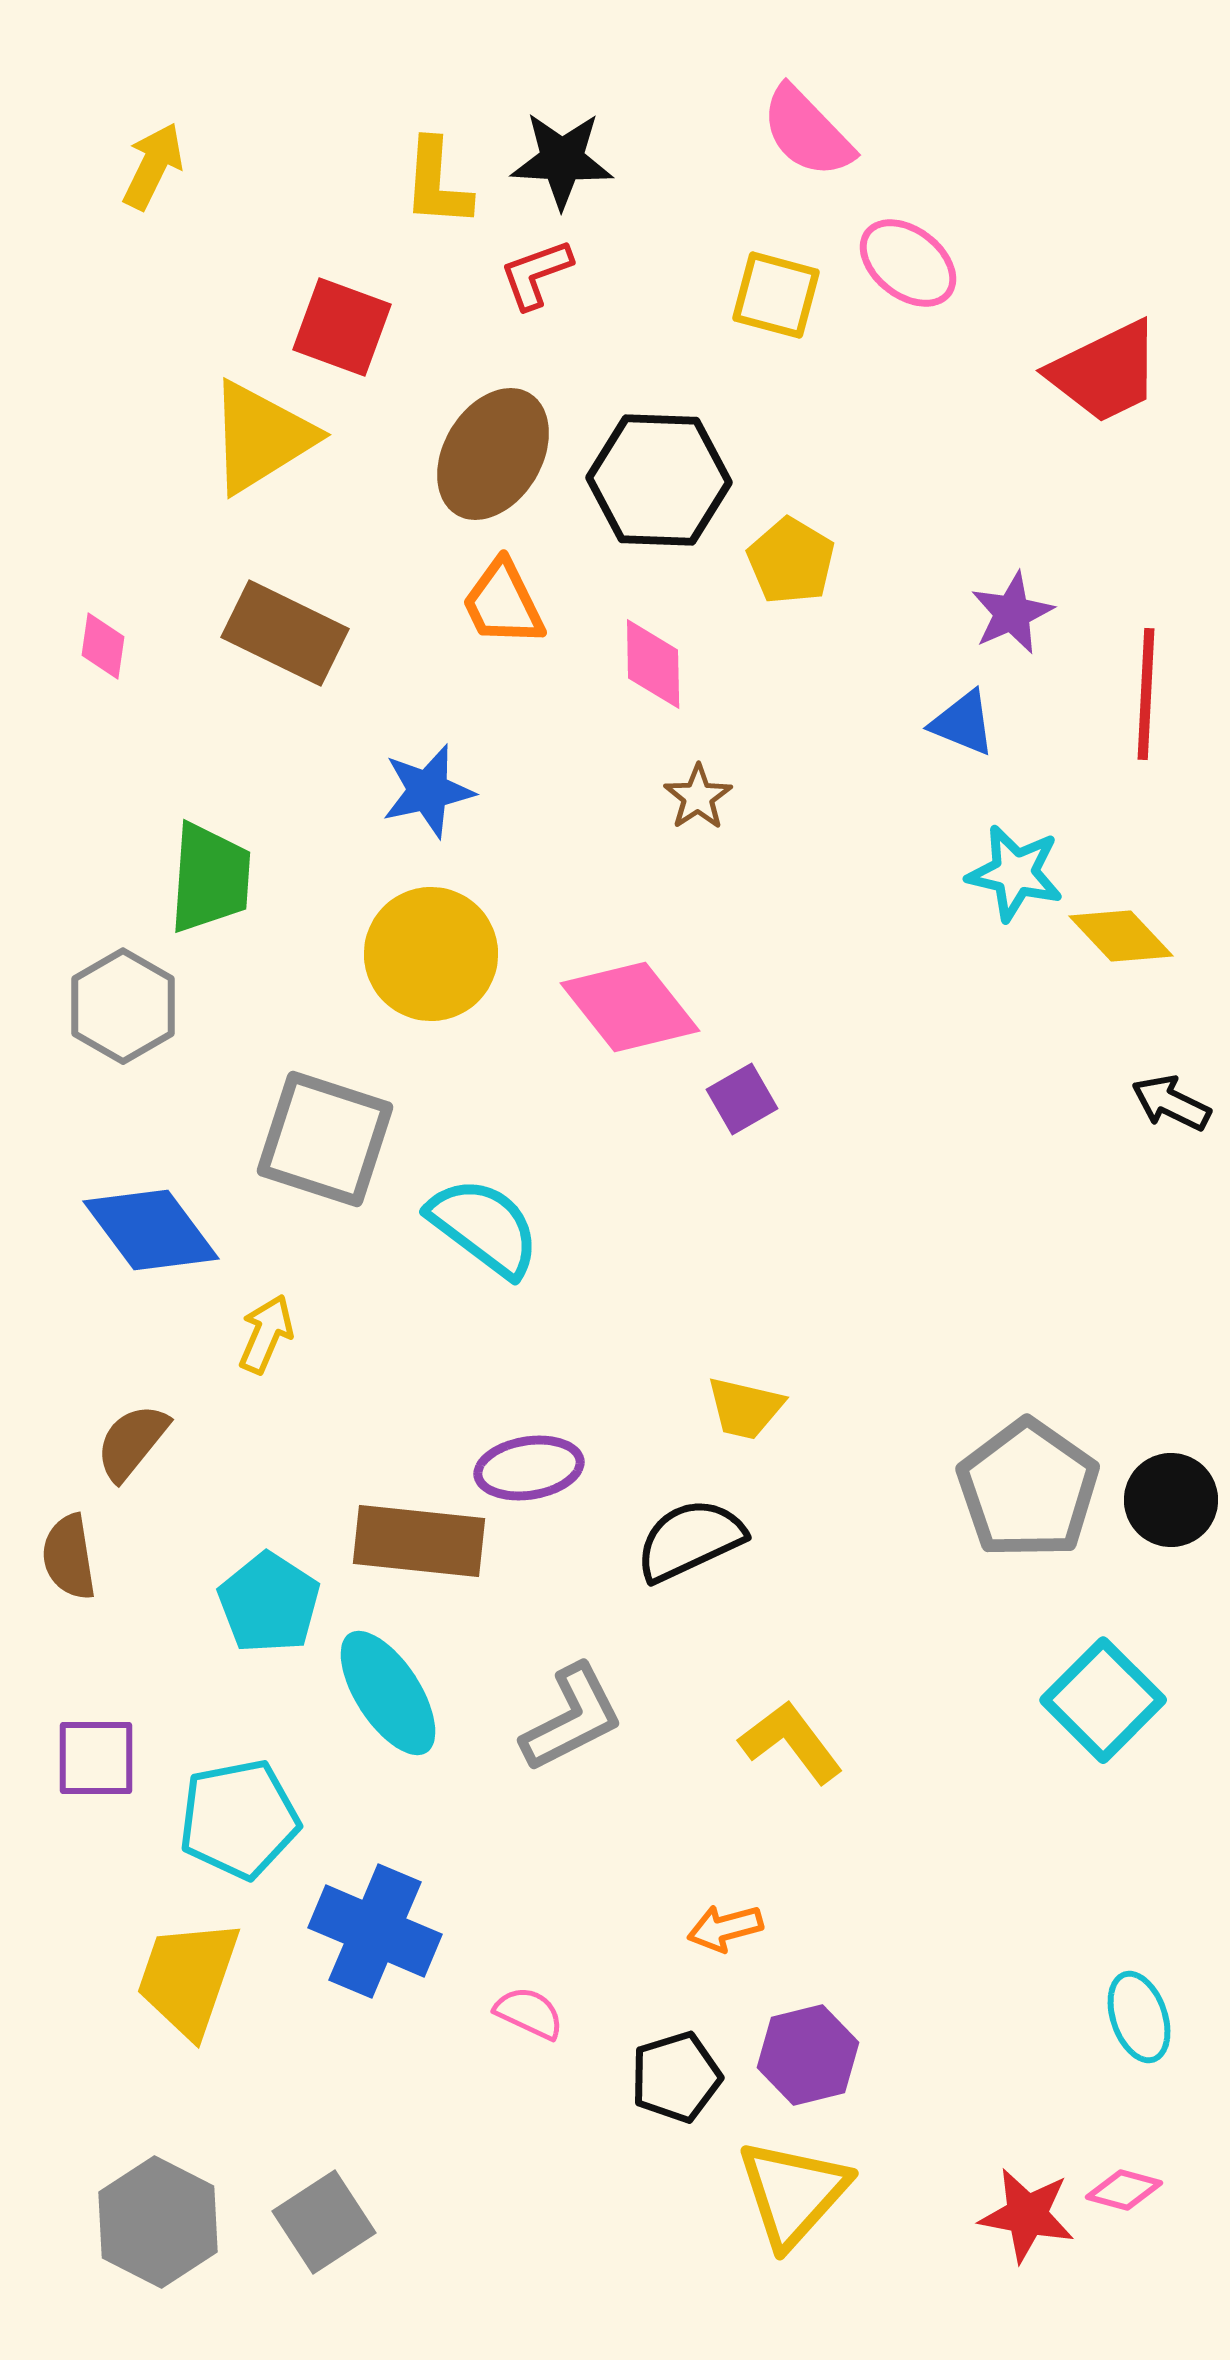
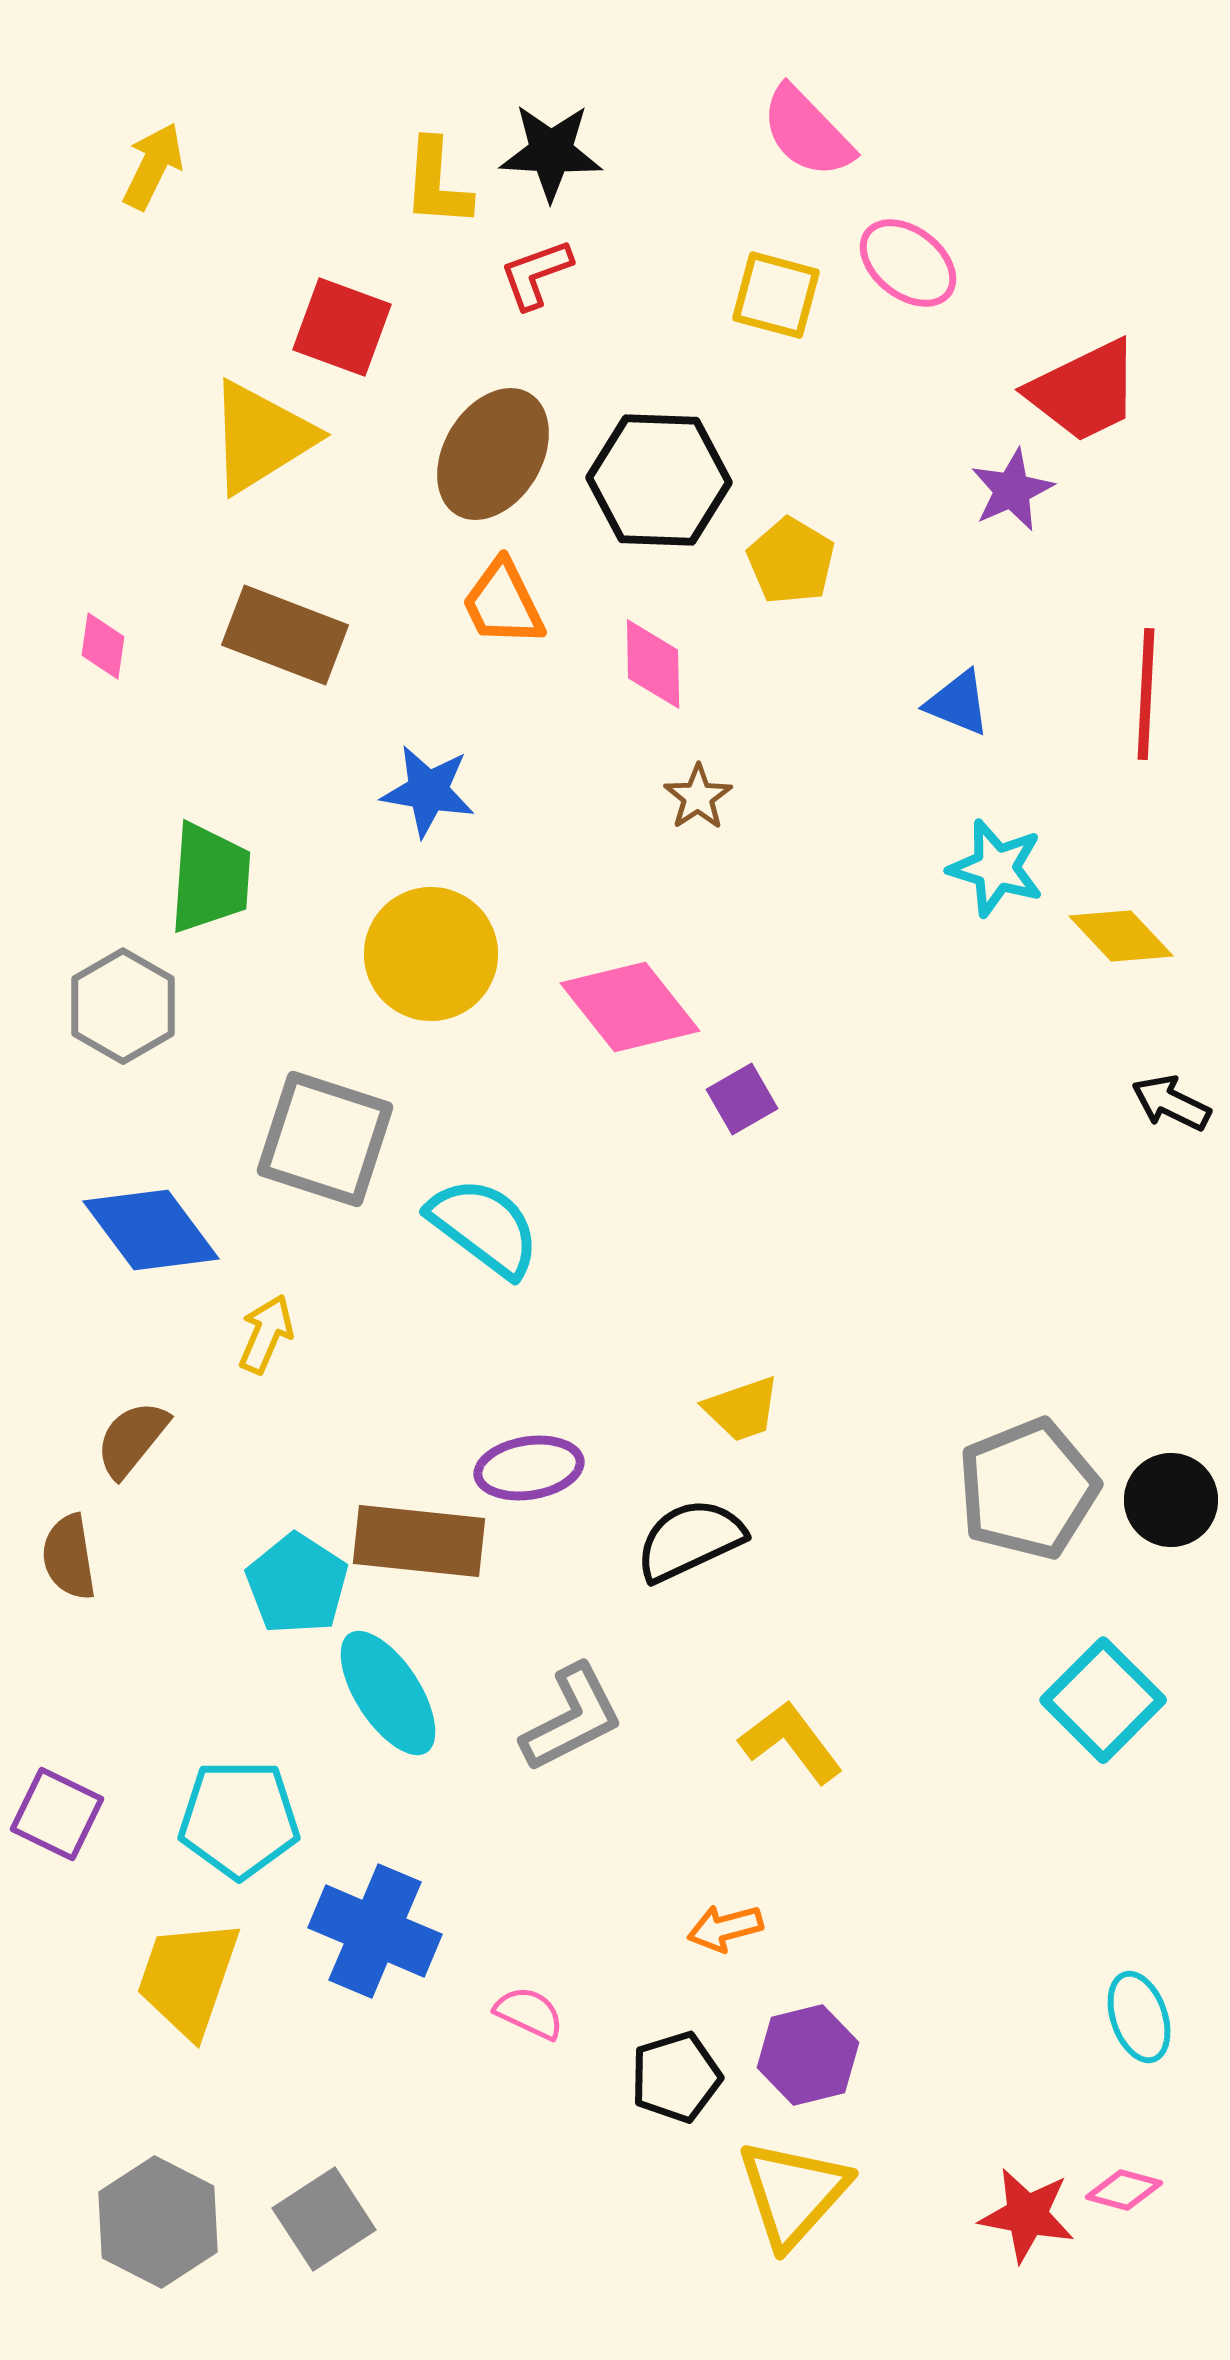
black star at (562, 160): moved 11 px left, 8 px up
red trapezoid at (1105, 372): moved 21 px left, 19 px down
purple star at (1012, 613): moved 123 px up
brown rectangle at (285, 633): moved 2 px down; rotated 5 degrees counterclockwise
blue triangle at (963, 723): moved 5 px left, 20 px up
blue star at (428, 791): rotated 22 degrees clockwise
cyan star at (1015, 873): moved 19 px left, 5 px up; rotated 4 degrees clockwise
yellow trapezoid at (745, 1408): moved 3 px left, 1 px down; rotated 32 degrees counterclockwise
brown semicircle at (132, 1442): moved 3 px up
gray pentagon at (1028, 1489): rotated 15 degrees clockwise
cyan pentagon at (269, 1603): moved 28 px right, 19 px up
purple square at (96, 1758): moved 39 px left, 56 px down; rotated 26 degrees clockwise
cyan pentagon at (239, 1819): rotated 11 degrees clockwise
gray square at (324, 2222): moved 3 px up
